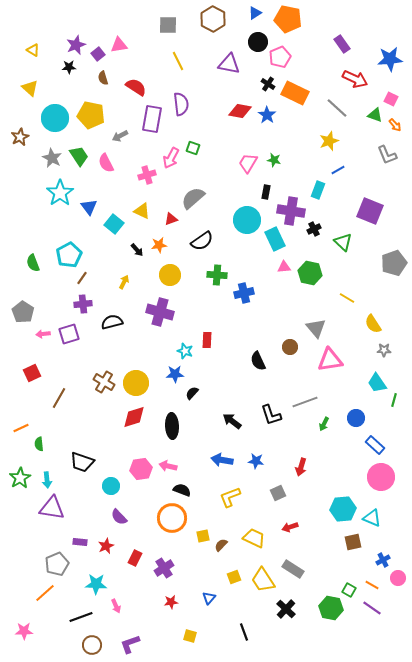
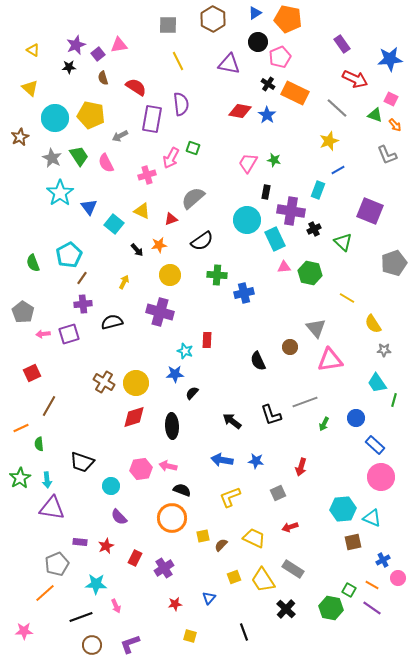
brown line at (59, 398): moved 10 px left, 8 px down
red star at (171, 602): moved 4 px right, 2 px down
